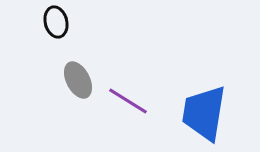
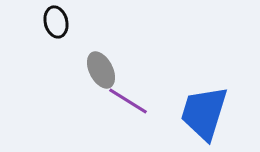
gray ellipse: moved 23 px right, 10 px up
blue trapezoid: rotated 8 degrees clockwise
